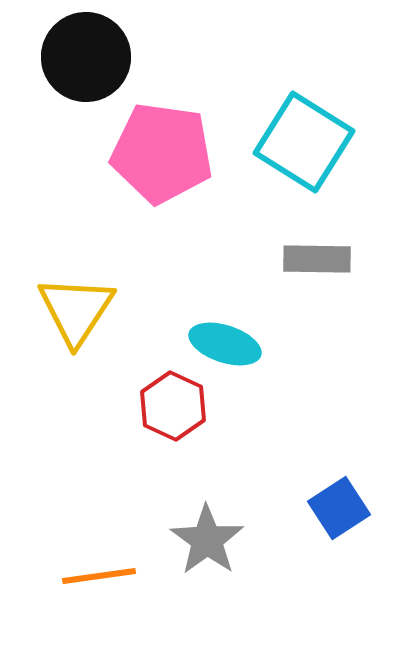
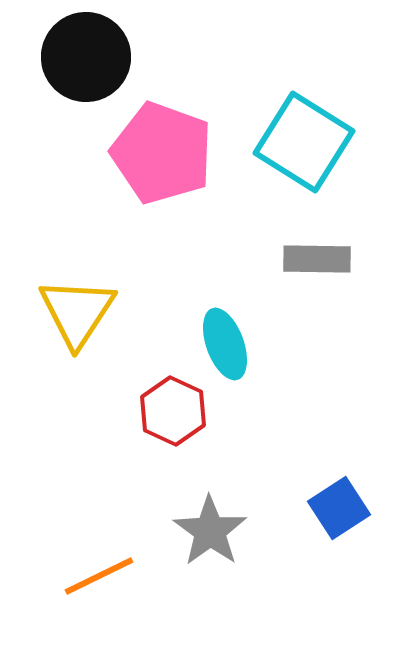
pink pentagon: rotated 12 degrees clockwise
yellow triangle: moved 1 px right, 2 px down
cyan ellipse: rotated 52 degrees clockwise
red hexagon: moved 5 px down
gray star: moved 3 px right, 9 px up
orange line: rotated 18 degrees counterclockwise
